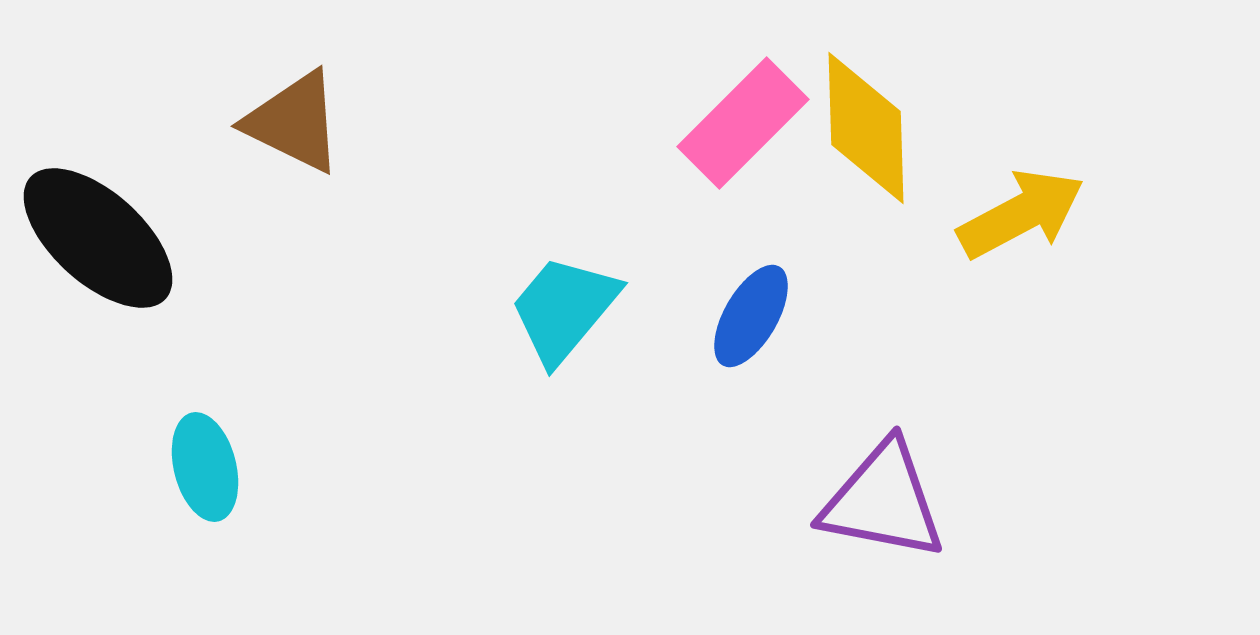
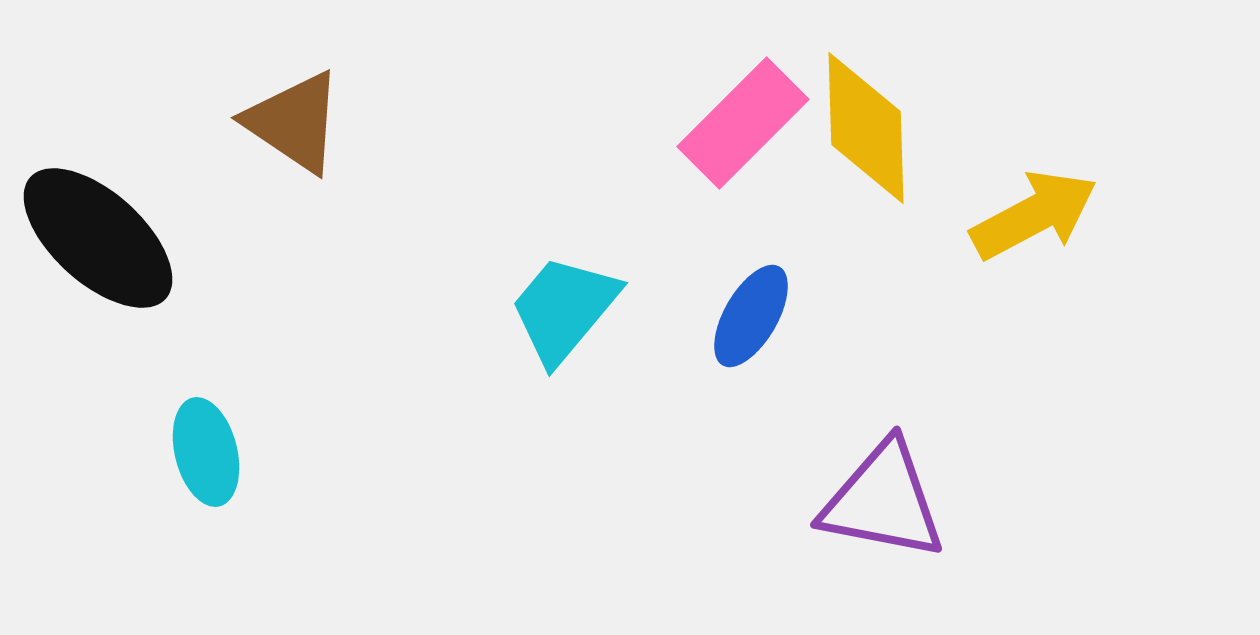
brown triangle: rotated 8 degrees clockwise
yellow arrow: moved 13 px right, 1 px down
cyan ellipse: moved 1 px right, 15 px up
